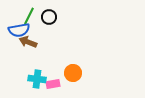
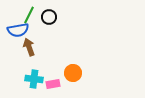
green line: moved 1 px up
blue semicircle: moved 1 px left
brown arrow: moved 1 px right, 5 px down; rotated 48 degrees clockwise
cyan cross: moved 3 px left
